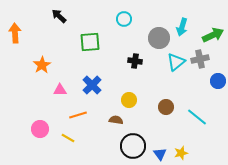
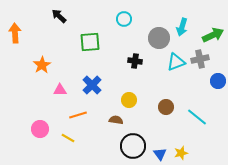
cyan triangle: rotated 18 degrees clockwise
